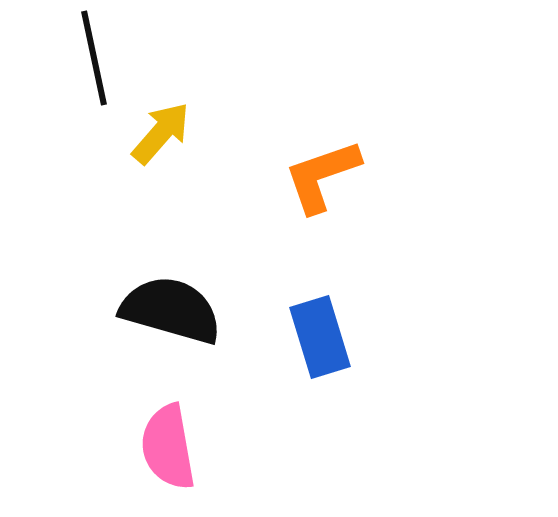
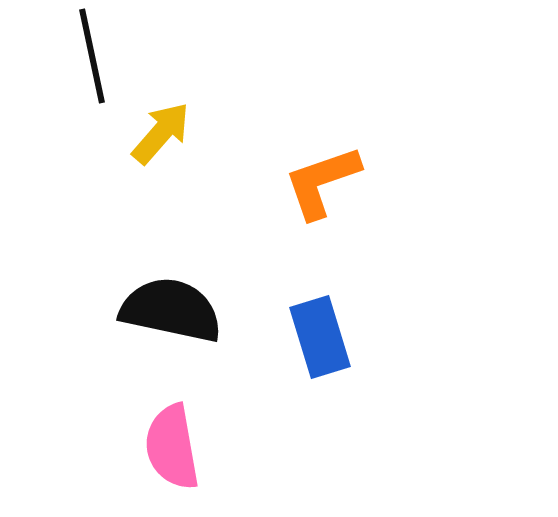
black line: moved 2 px left, 2 px up
orange L-shape: moved 6 px down
black semicircle: rotated 4 degrees counterclockwise
pink semicircle: moved 4 px right
